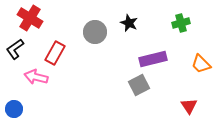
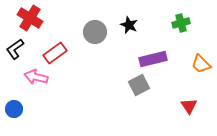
black star: moved 2 px down
red rectangle: rotated 25 degrees clockwise
